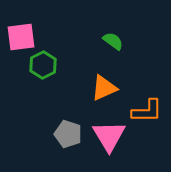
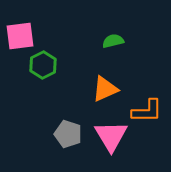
pink square: moved 1 px left, 1 px up
green semicircle: rotated 50 degrees counterclockwise
orange triangle: moved 1 px right, 1 px down
pink triangle: moved 2 px right
